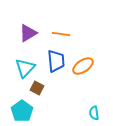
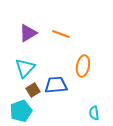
orange line: rotated 12 degrees clockwise
blue trapezoid: moved 24 px down; rotated 90 degrees counterclockwise
orange ellipse: rotated 45 degrees counterclockwise
brown square: moved 4 px left, 2 px down; rotated 32 degrees clockwise
cyan pentagon: moved 1 px left; rotated 15 degrees clockwise
